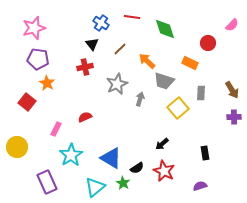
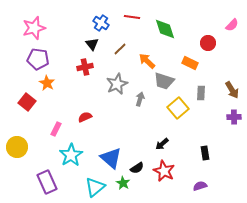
blue triangle: rotated 10 degrees clockwise
